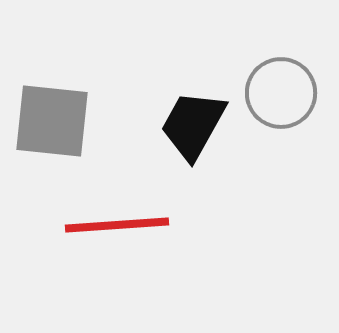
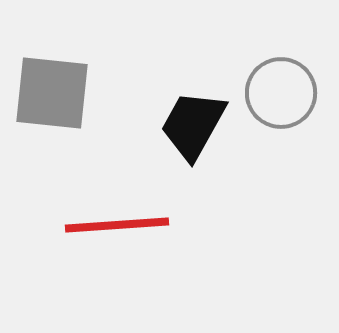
gray square: moved 28 px up
